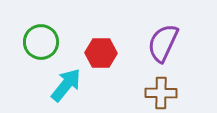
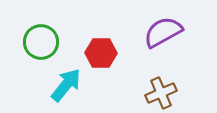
purple semicircle: moved 11 px up; rotated 36 degrees clockwise
brown cross: rotated 24 degrees counterclockwise
